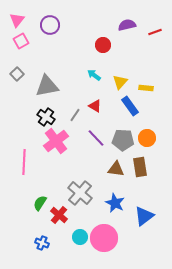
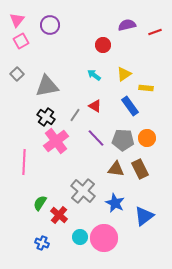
yellow triangle: moved 4 px right, 8 px up; rotated 14 degrees clockwise
brown rectangle: moved 2 px down; rotated 18 degrees counterclockwise
gray cross: moved 3 px right, 2 px up
